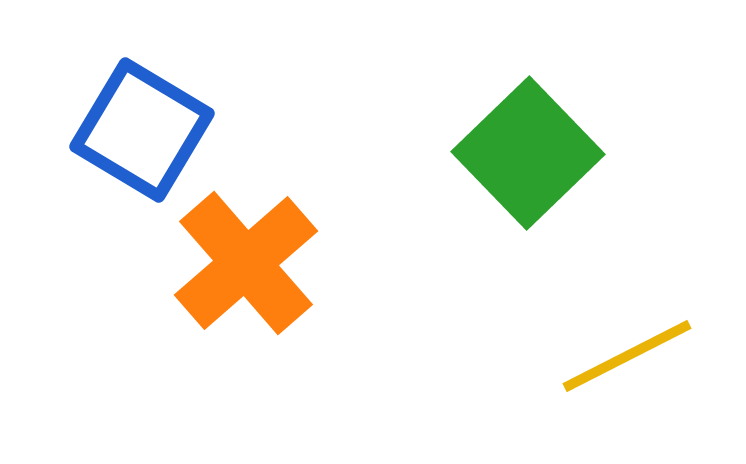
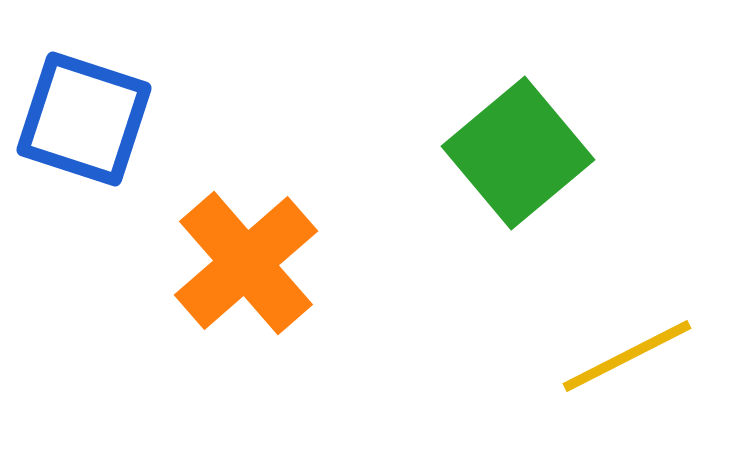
blue square: moved 58 px left, 11 px up; rotated 13 degrees counterclockwise
green square: moved 10 px left; rotated 4 degrees clockwise
